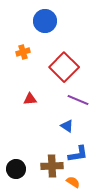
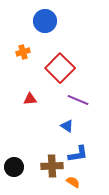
red square: moved 4 px left, 1 px down
black circle: moved 2 px left, 2 px up
